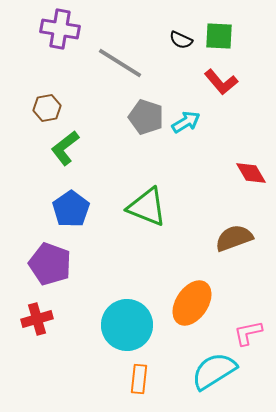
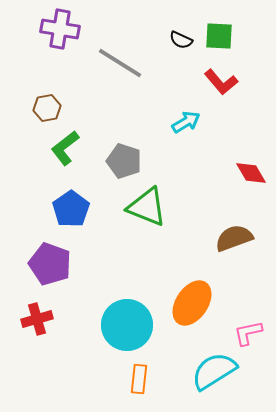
gray pentagon: moved 22 px left, 44 px down
